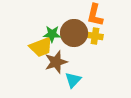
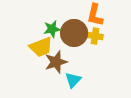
green star: moved 5 px up; rotated 12 degrees counterclockwise
